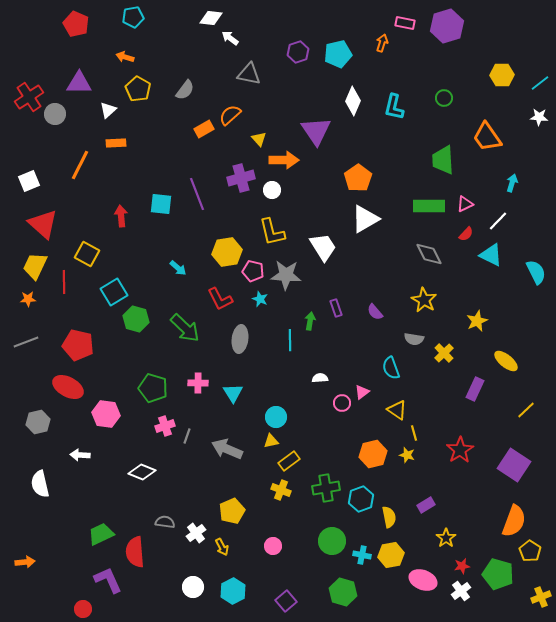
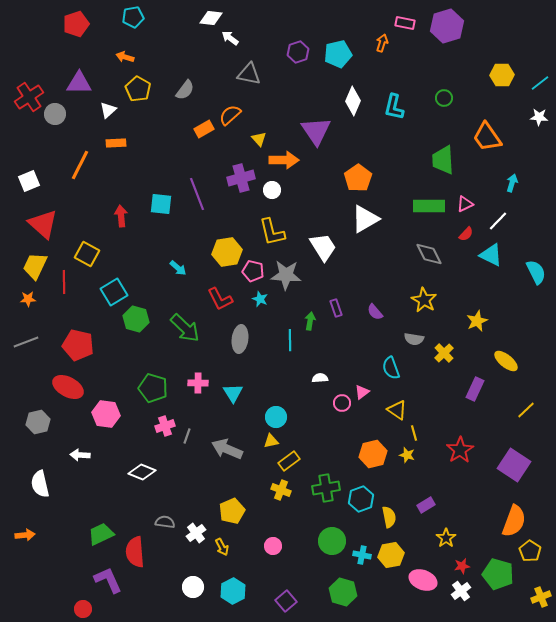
red pentagon at (76, 24): rotated 30 degrees clockwise
orange arrow at (25, 562): moved 27 px up
